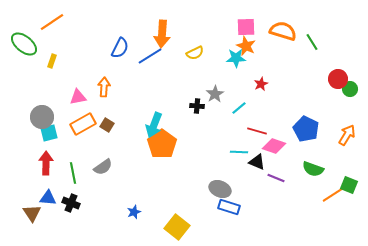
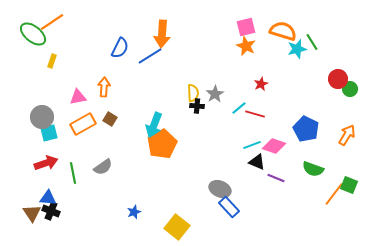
pink square at (246, 27): rotated 12 degrees counterclockwise
green ellipse at (24, 44): moved 9 px right, 10 px up
yellow semicircle at (195, 53): moved 2 px left, 40 px down; rotated 66 degrees counterclockwise
cyan star at (236, 58): moved 61 px right, 9 px up; rotated 12 degrees counterclockwise
brown square at (107, 125): moved 3 px right, 6 px up
red line at (257, 131): moved 2 px left, 17 px up
orange pentagon at (162, 144): rotated 8 degrees clockwise
cyan line at (239, 152): moved 13 px right, 7 px up; rotated 24 degrees counterclockwise
red arrow at (46, 163): rotated 70 degrees clockwise
orange line at (334, 194): rotated 20 degrees counterclockwise
black cross at (71, 203): moved 20 px left, 8 px down
blue rectangle at (229, 207): rotated 30 degrees clockwise
